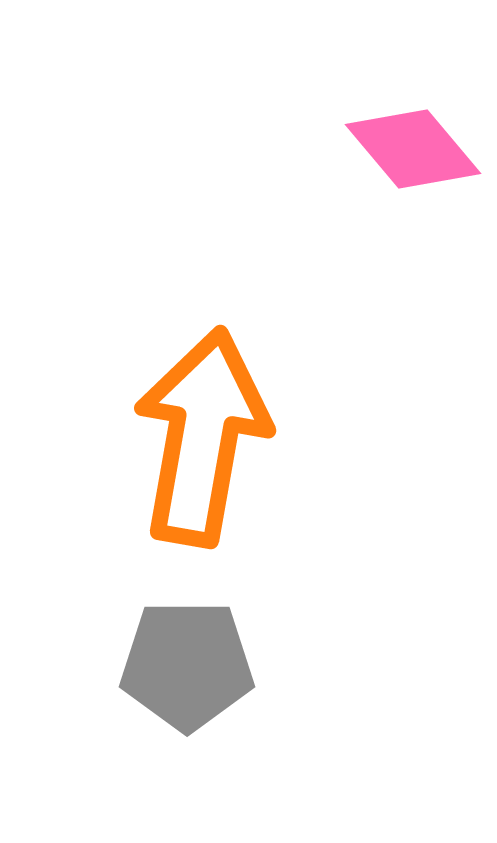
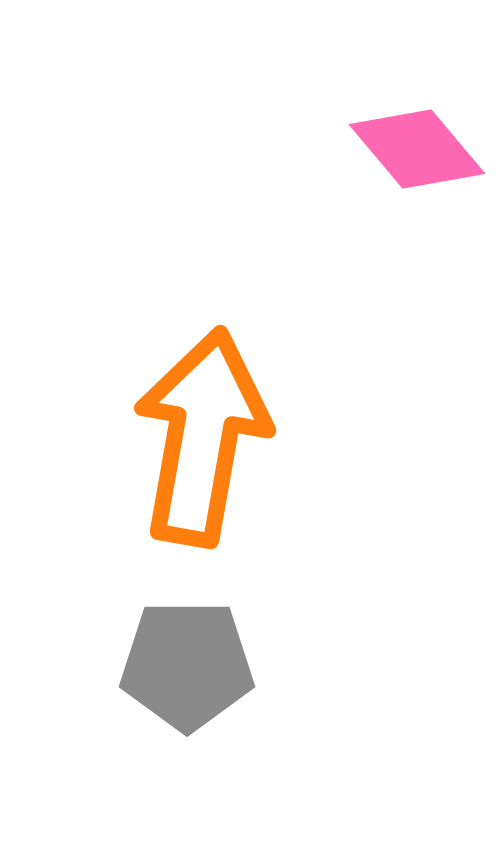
pink diamond: moved 4 px right
